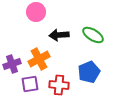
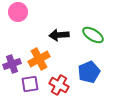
pink circle: moved 18 px left
red cross: rotated 24 degrees clockwise
